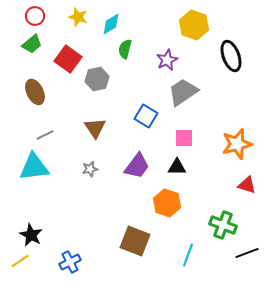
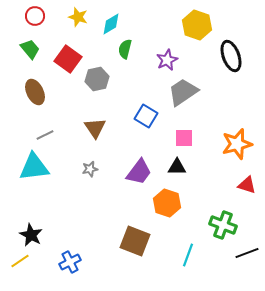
yellow hexagon: moved 3 px right
green trapezoid: moved 2 px left, 5 px down; rotated 90 degrees counterclockwise
purple trapezoid: moved 2 px right, 6 px down
